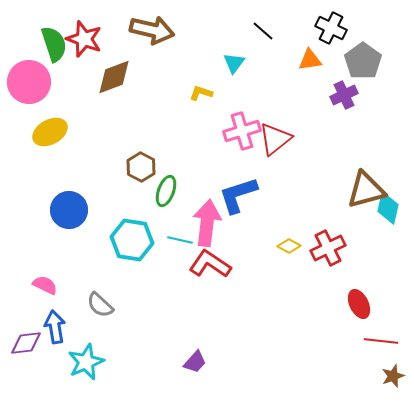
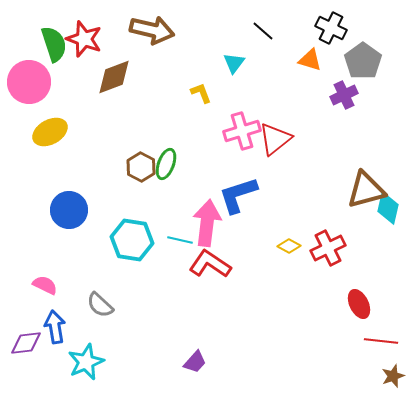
orange triangle: rotated 25 degrees clockwise
yellow L-shape: rotated 50 degrees clockwise
green ellipse: moved 27 px up
